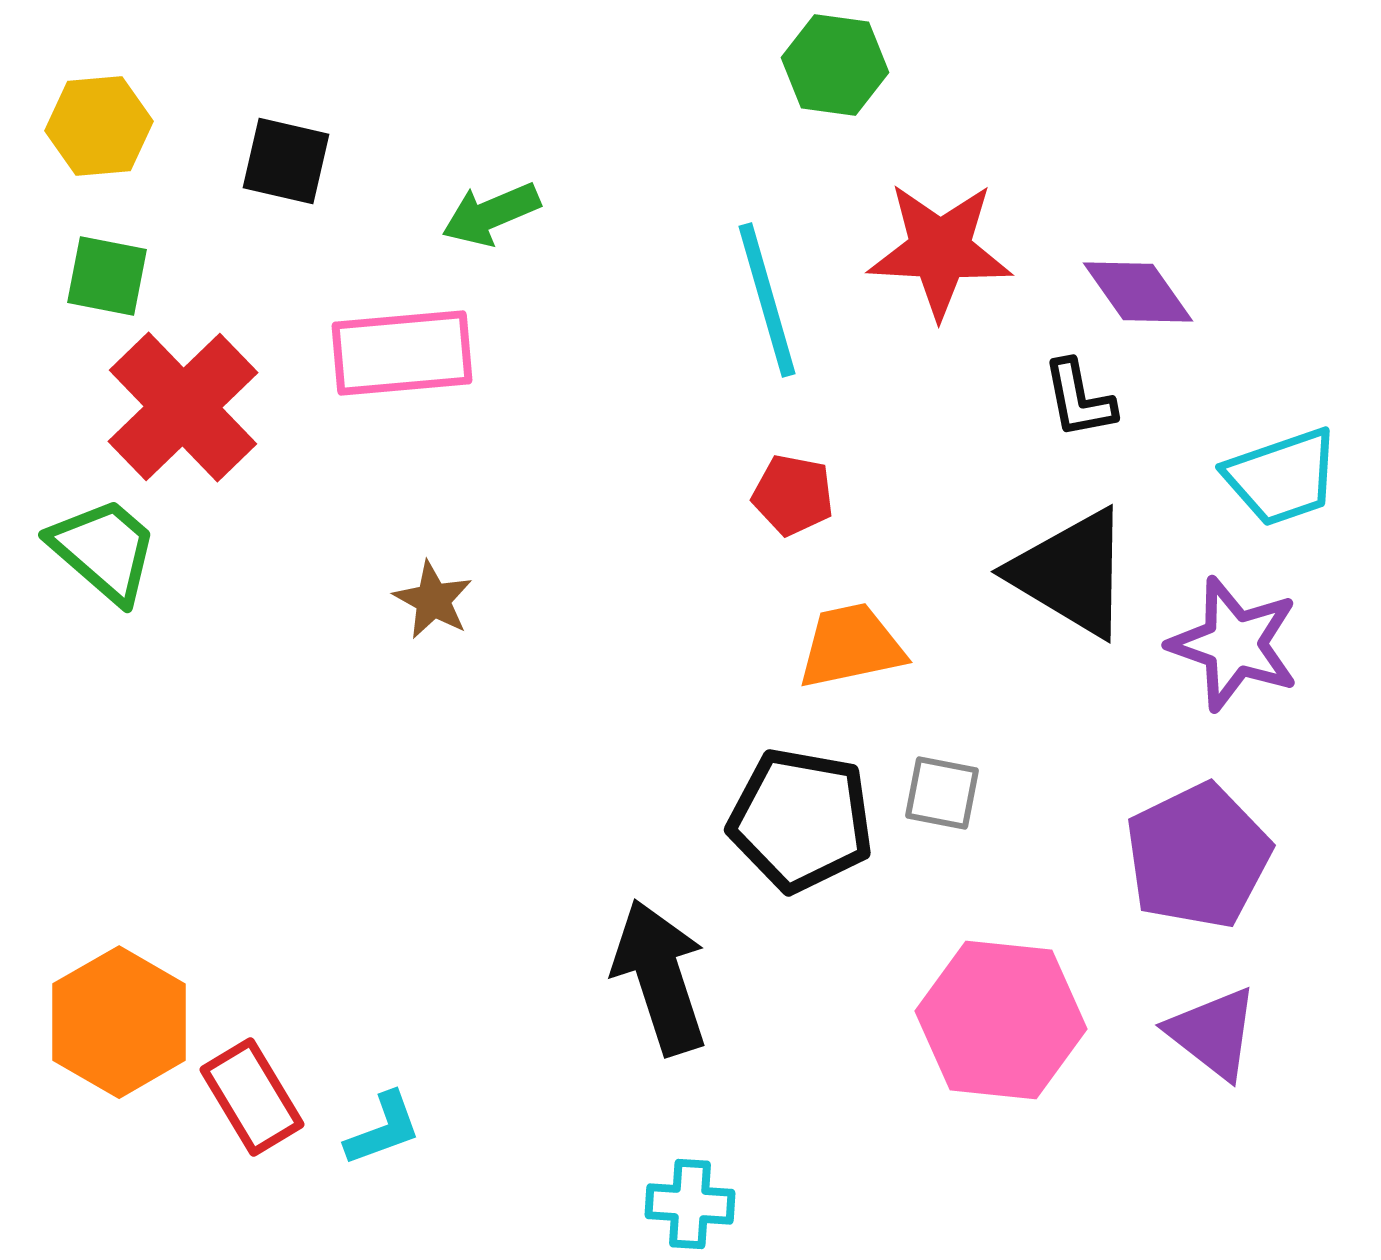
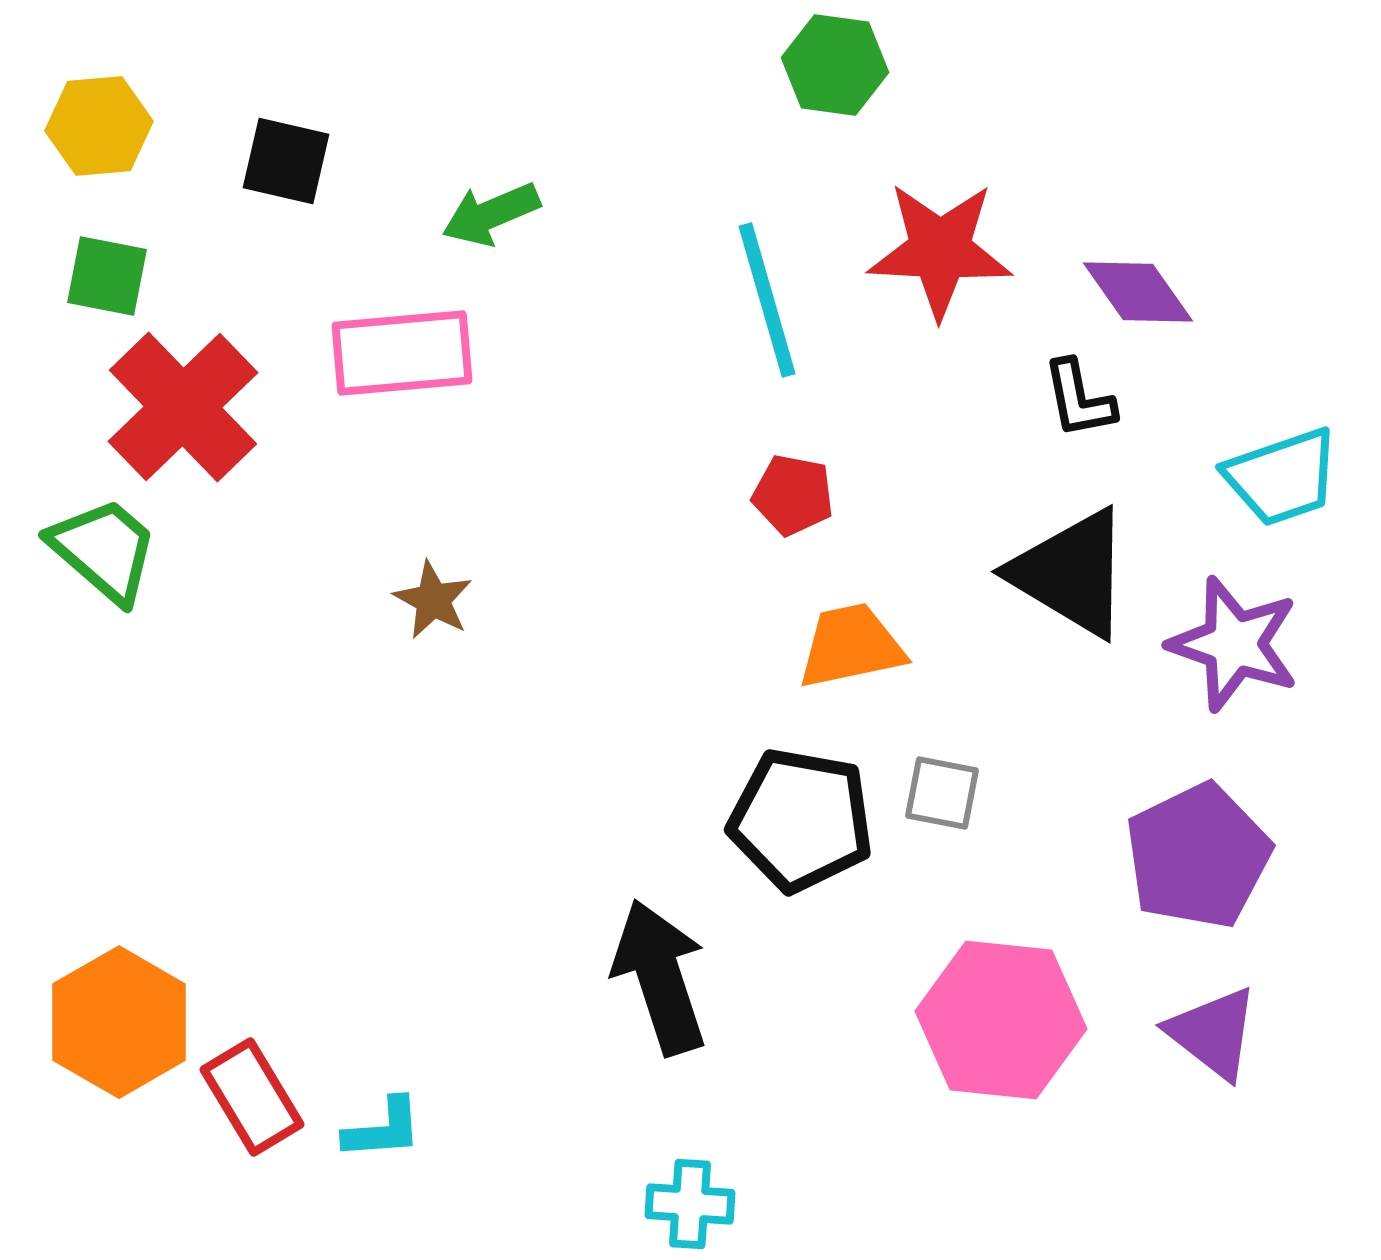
cyan L-shape: rotated 16 degrees clockwise
